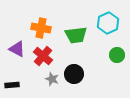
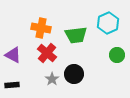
purple triangle: moved 4 px left, 6 px down
red cross: moved 4 px right, 3 px up
gray star: rotated 16 degrees clockwise
